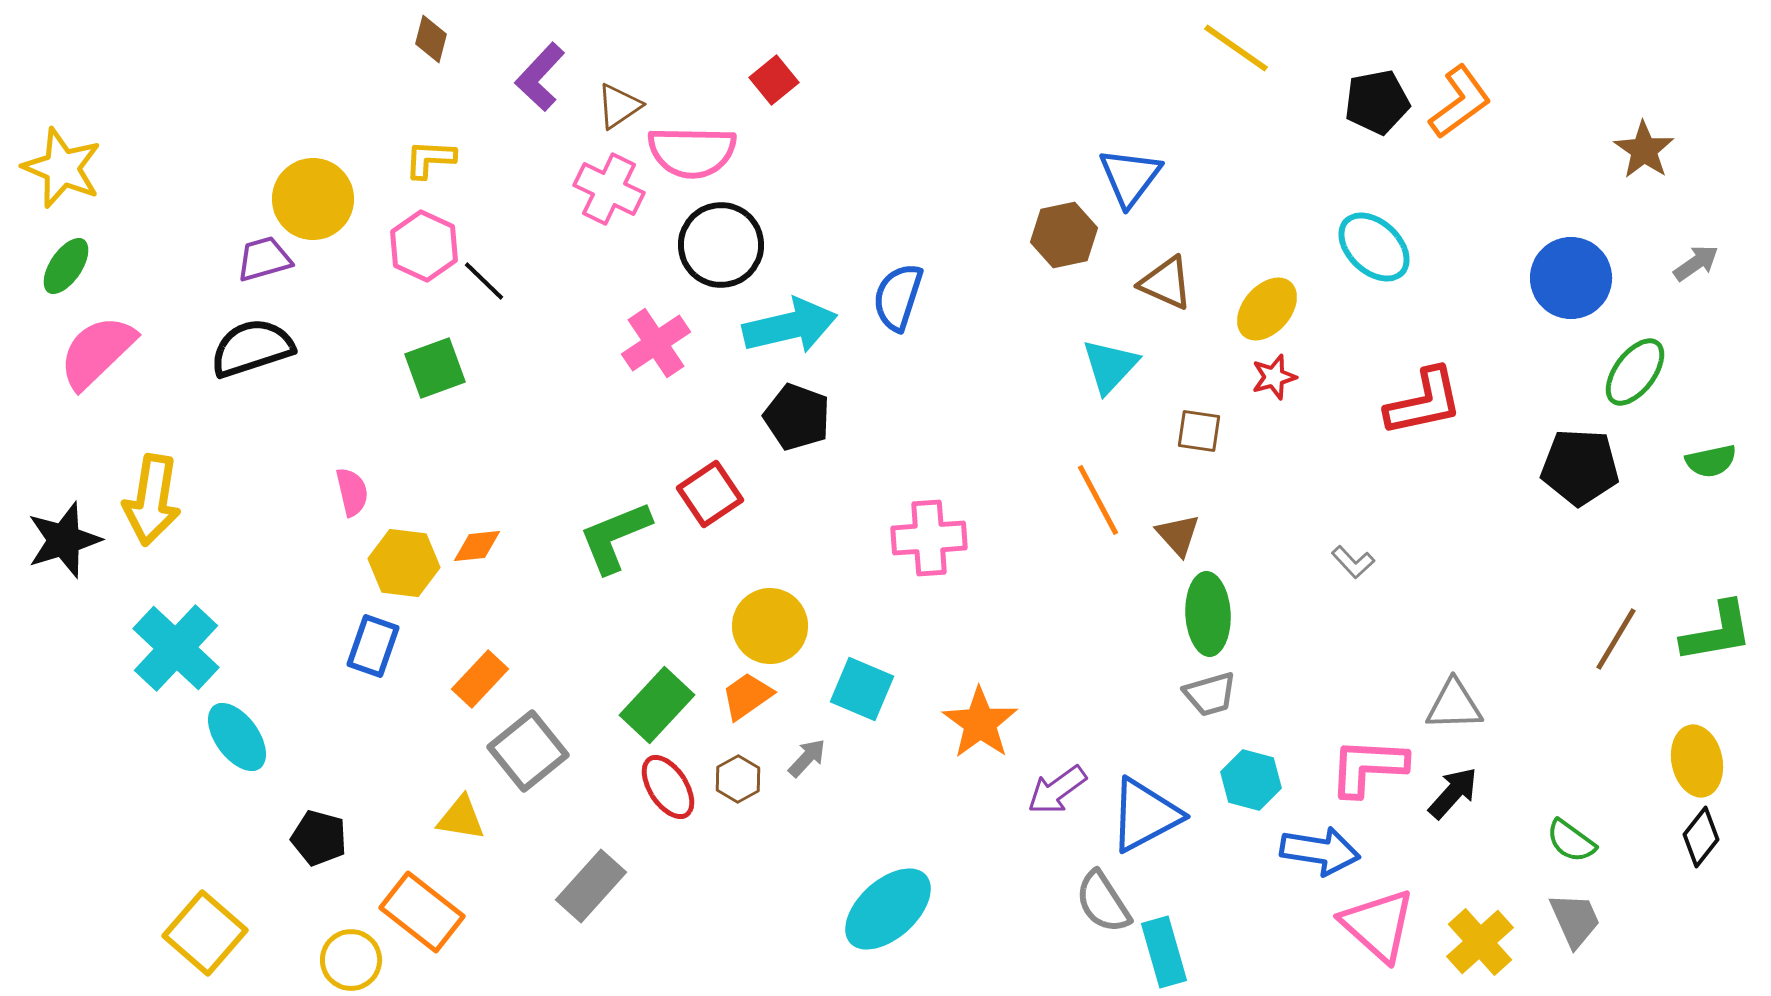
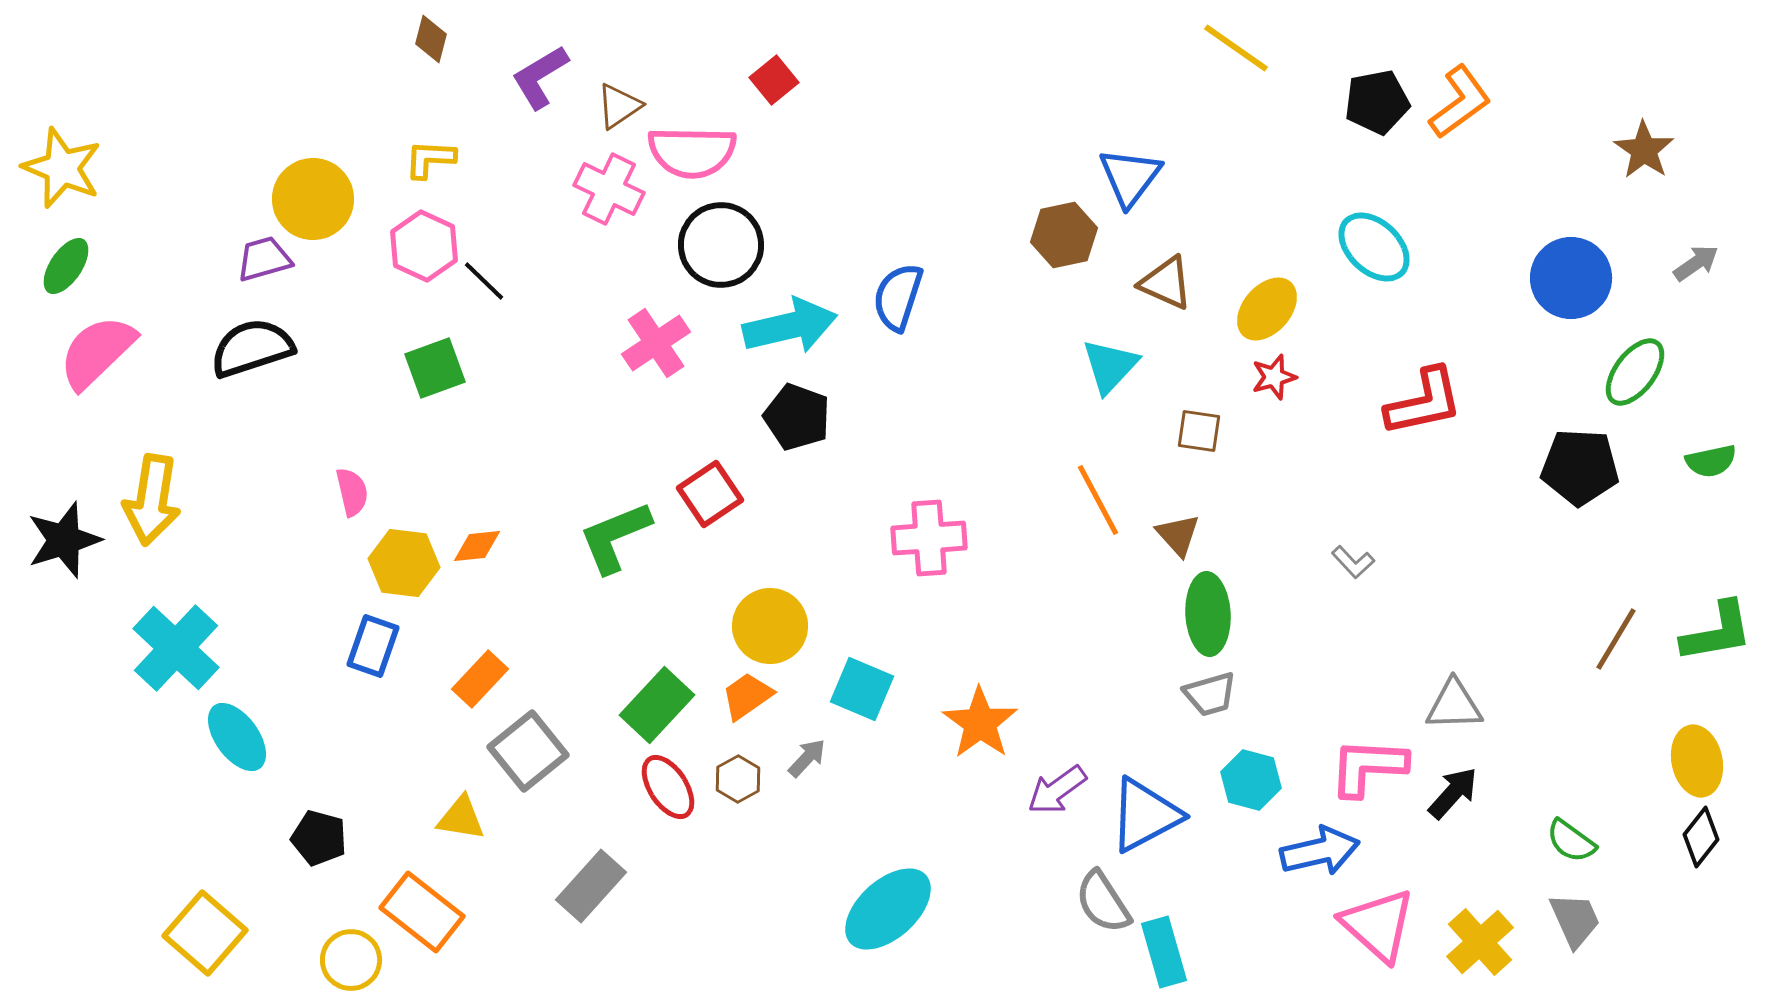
purple L-shape at (540, 77): rotated 16 degrees clockwise
blue arrow at (1320, 851): rotated 22 degrees counterclockwise
